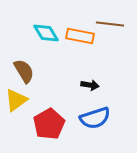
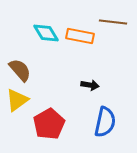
brown line: moved 3 px right, 2 px up
brown semicircle: moved 4 px left, 1 px up; rotated 10 degrees counterclockwise
yellow triangle: moved 1 px right
blue semicircle: moved 10 px right, 4 px down; rotated 60 degrees counterclockwise
